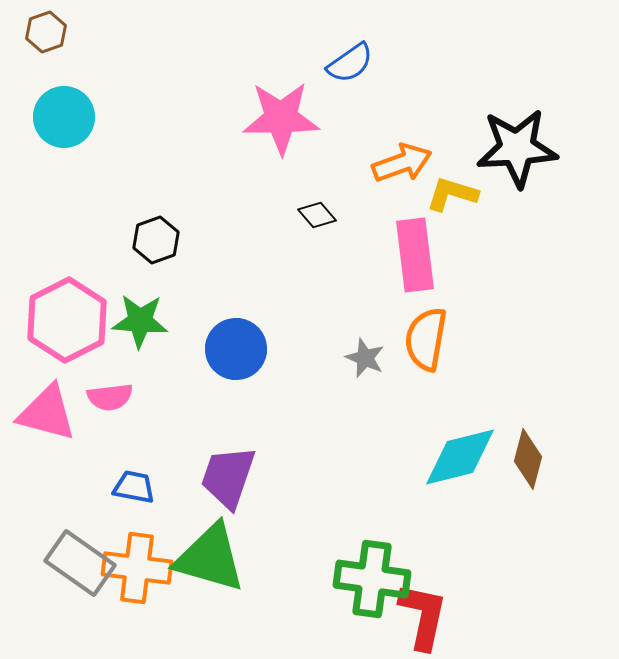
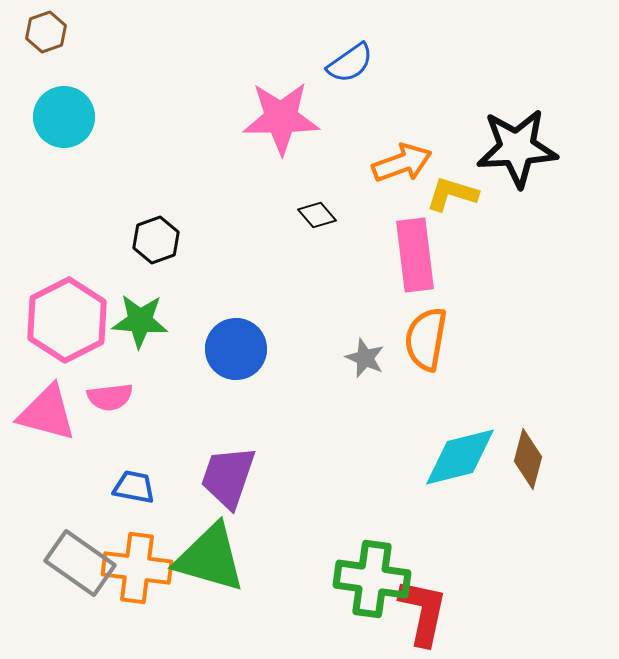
red L-shape: moved 4 px up
